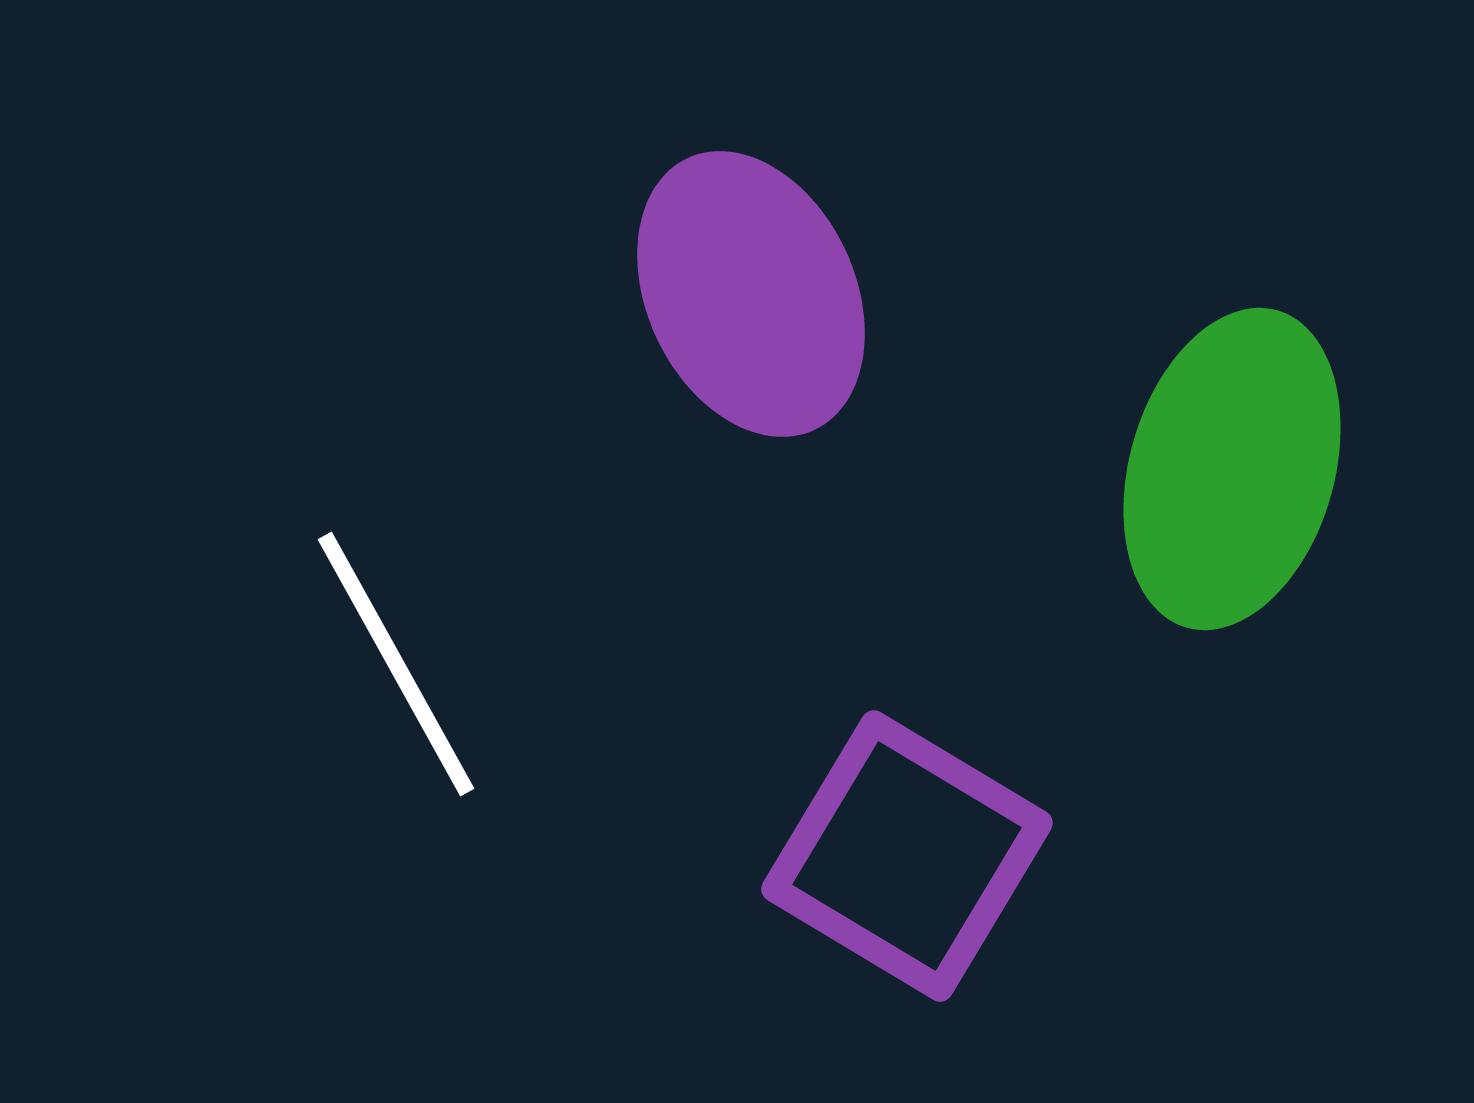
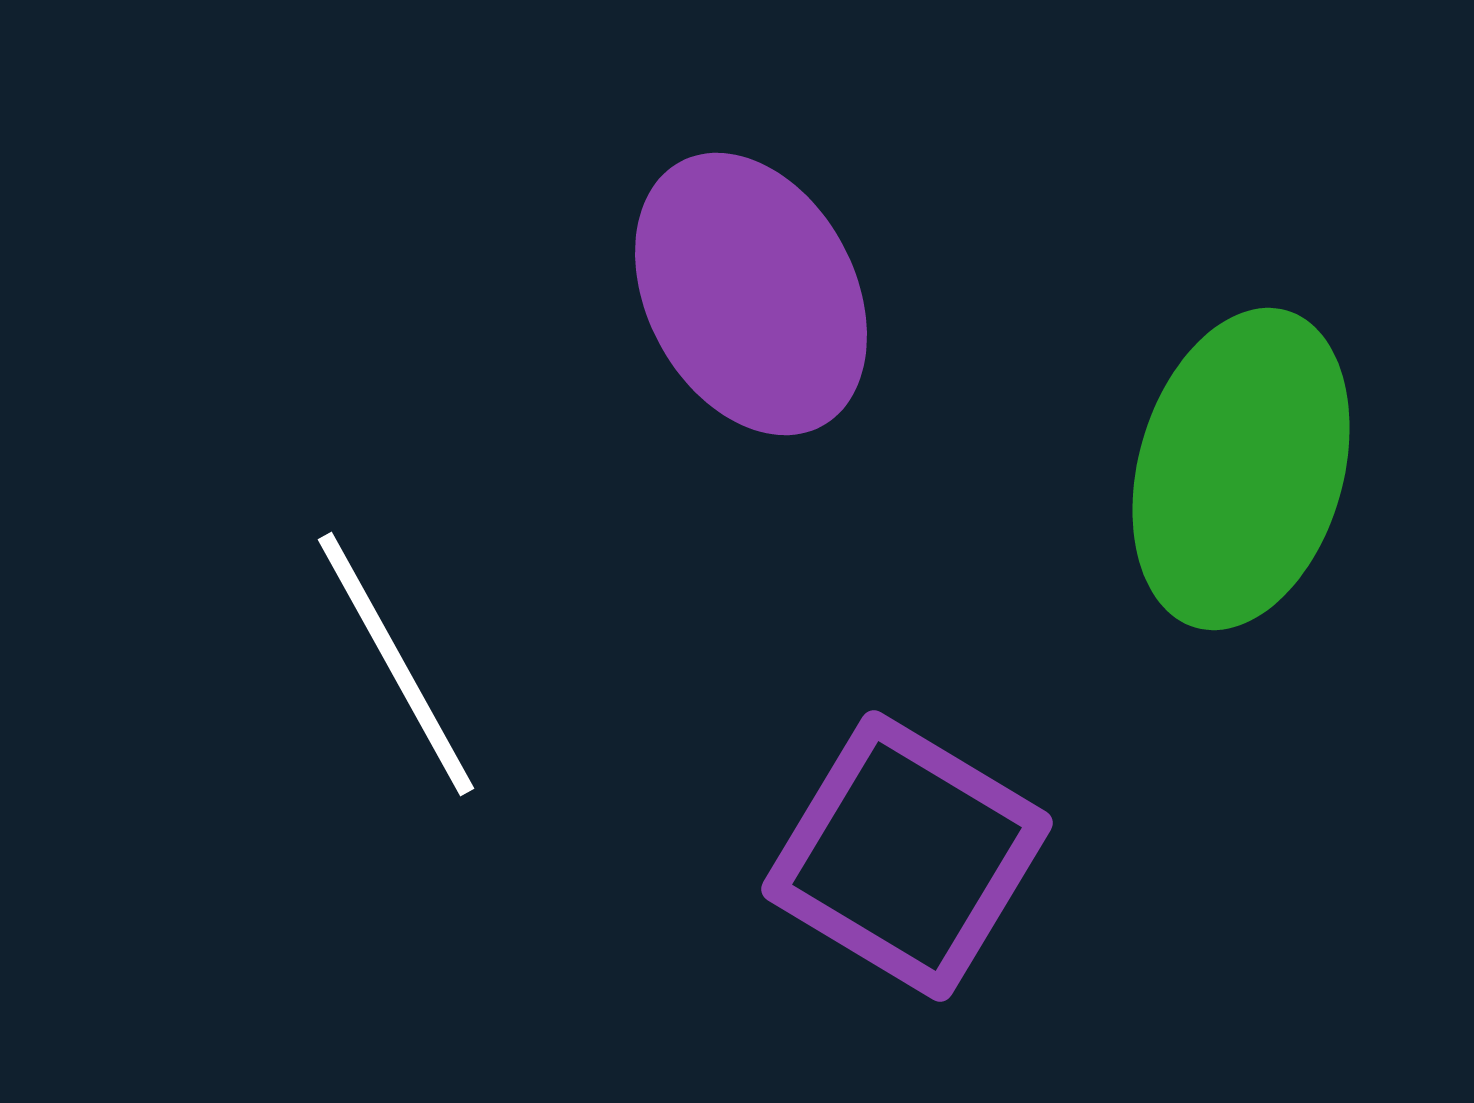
purple ellipse: rotated 3 degrees counterclockwise
green ellipse: moved 9 px right
